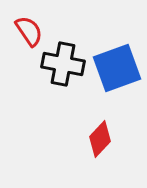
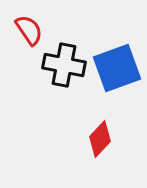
red semicircle: moved 1 px up
black cross: moved 1 px right, 1 px down
